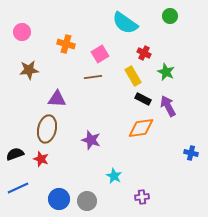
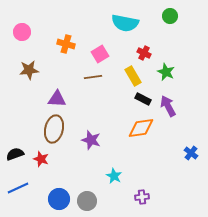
cyan semicircle: rotated 24 degrees counterclockwise
brown ellipse: moved 7 px right
blue cross: rotated 24 degrees clockwise
